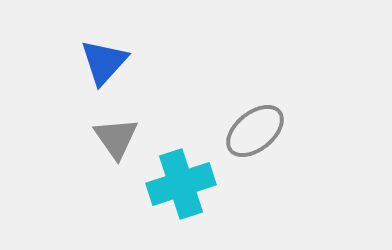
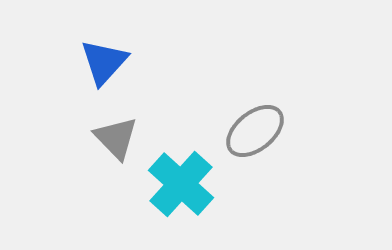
gray triangle: rotated 9 degrees counterclockwise
cyan cross: rotated 30 degrees counterclockwise
